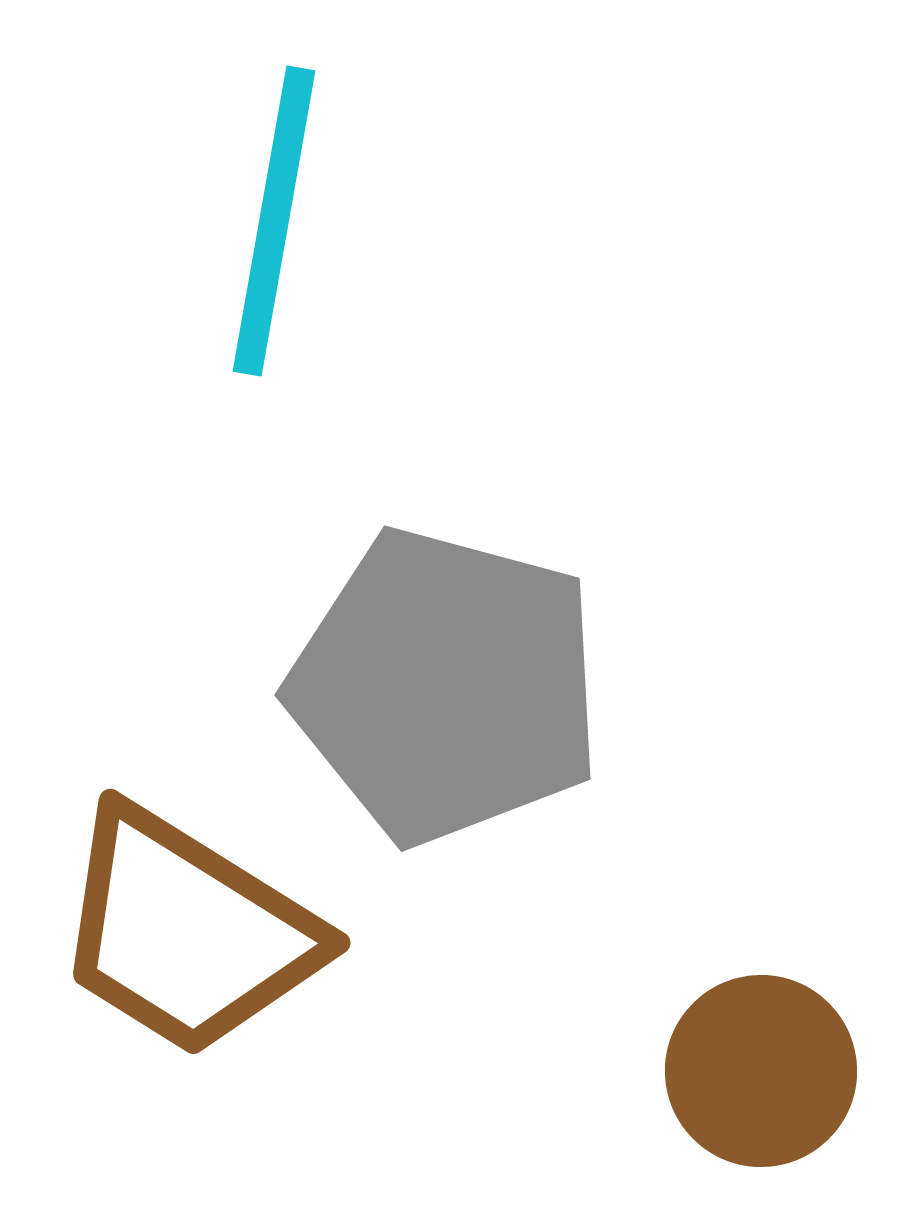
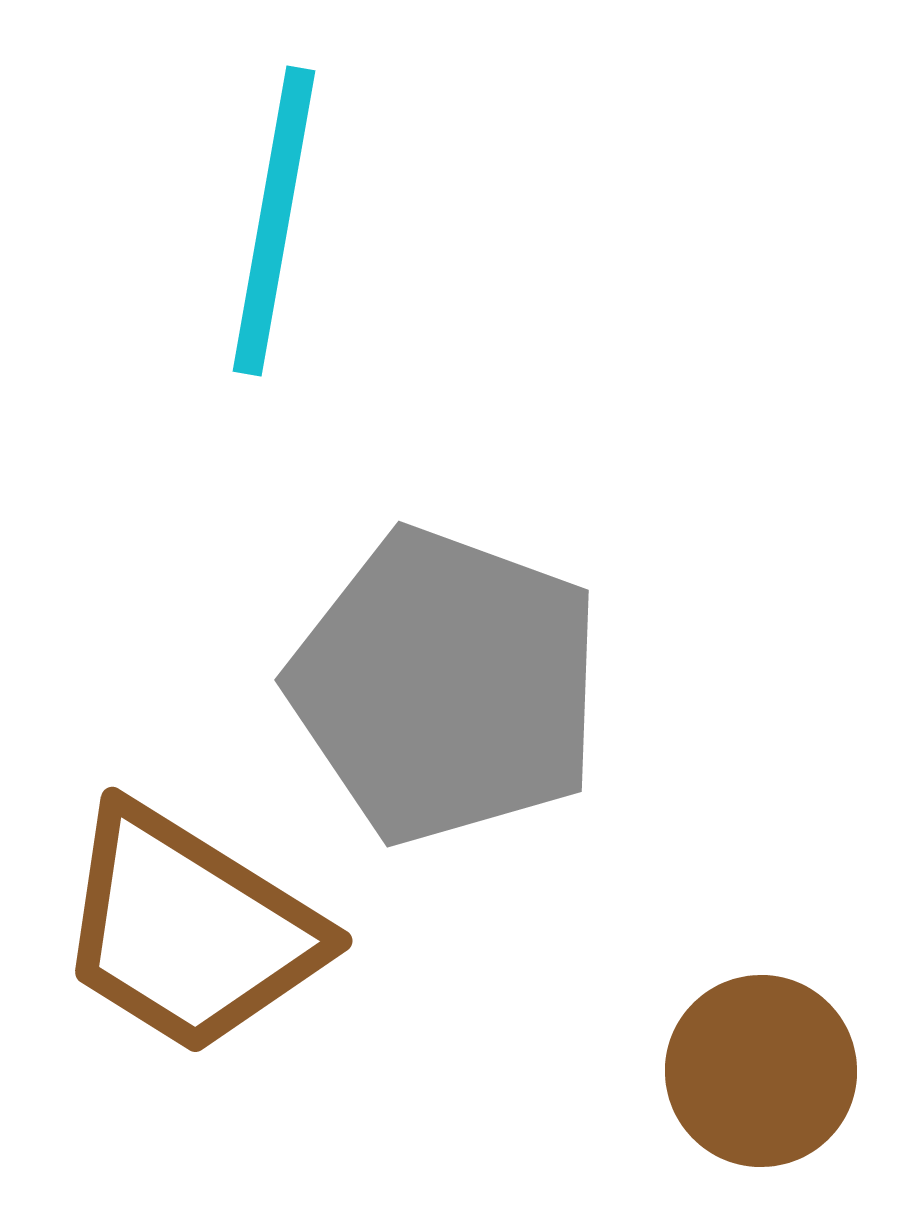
gray pentagon: rotated 5 degrees clockwise
brown trapezoid: moved 2 px right, 2 px up
